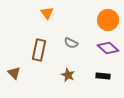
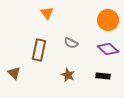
purple diamond: moved 1 px down
